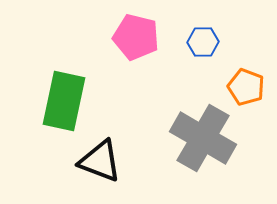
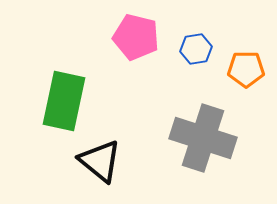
blue hexagon: moved 7 px left, 7 px down; rotated 8 degrees counterclockwise
orange pentagon: moved 18 px up; rotated 21 degrees counterclockwise
gray cross: rotated 12 degrees counterclockwise
black triangle: rotated 18 degrees clockwise
